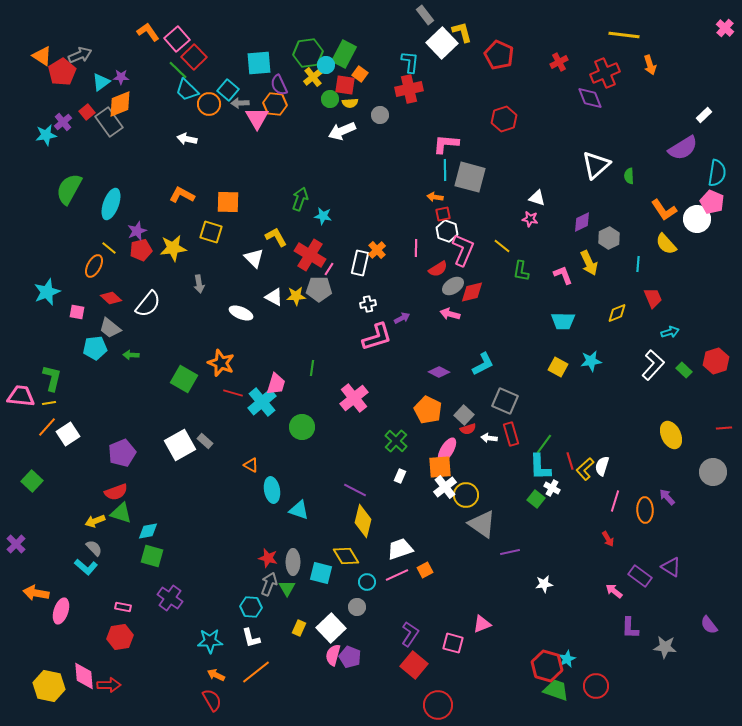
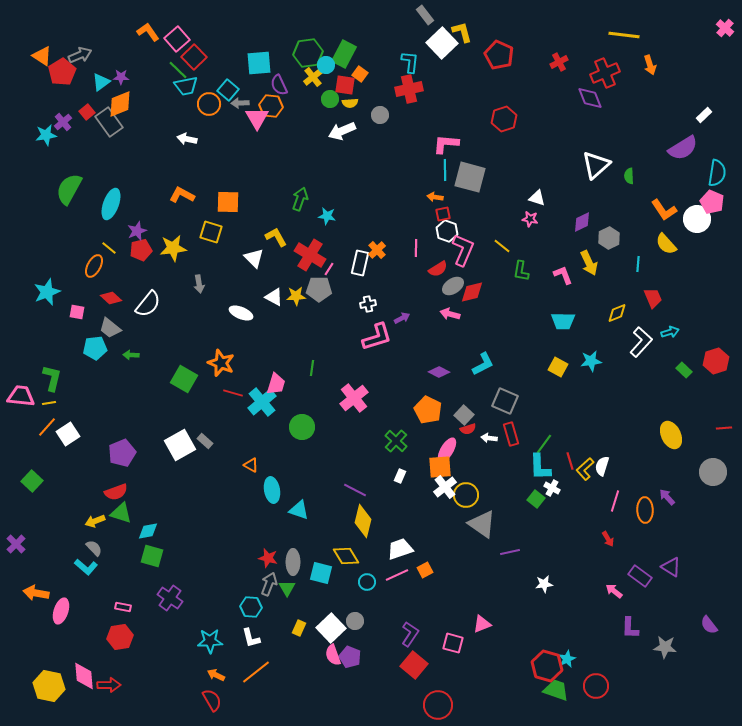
cyan trapezoid at (187, 90): moved 1 px left, 4 px up; rotated 55 degrees counterclockwise
orange hexagon at (275, 104): moved 4 px left, 2 px down
cyan star at (323, 216): moved 4 px right
white L-shape at (653, 365): moved 12 px left, 23 px up
gray circle at (357, 607): moved 2 px left, 14 px down
pink semicircle at (333, 655): rotated 35 degrees counterclockwise
